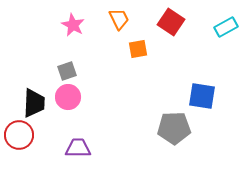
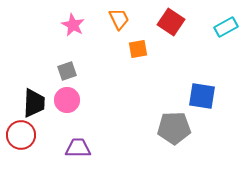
pink circle: moved 1 px left, 3 px down
red circle: moved 2 px right
